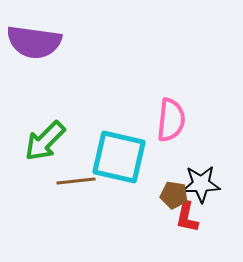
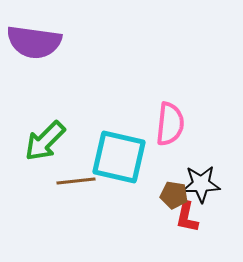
pink semicircle: moved 1 px left, 4 px down
